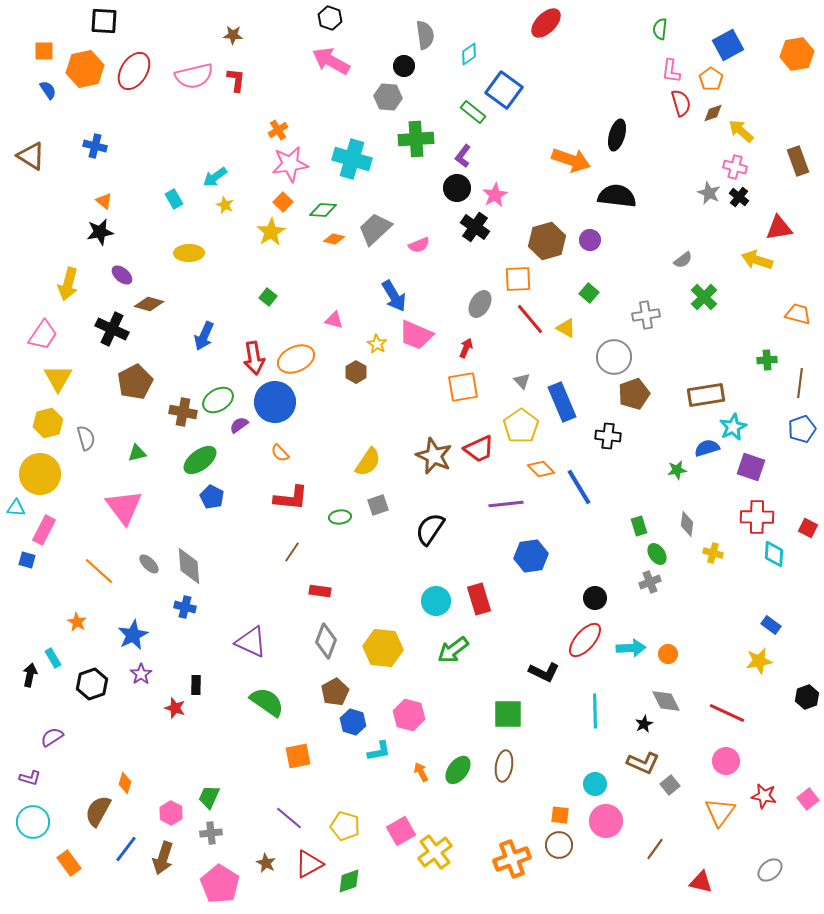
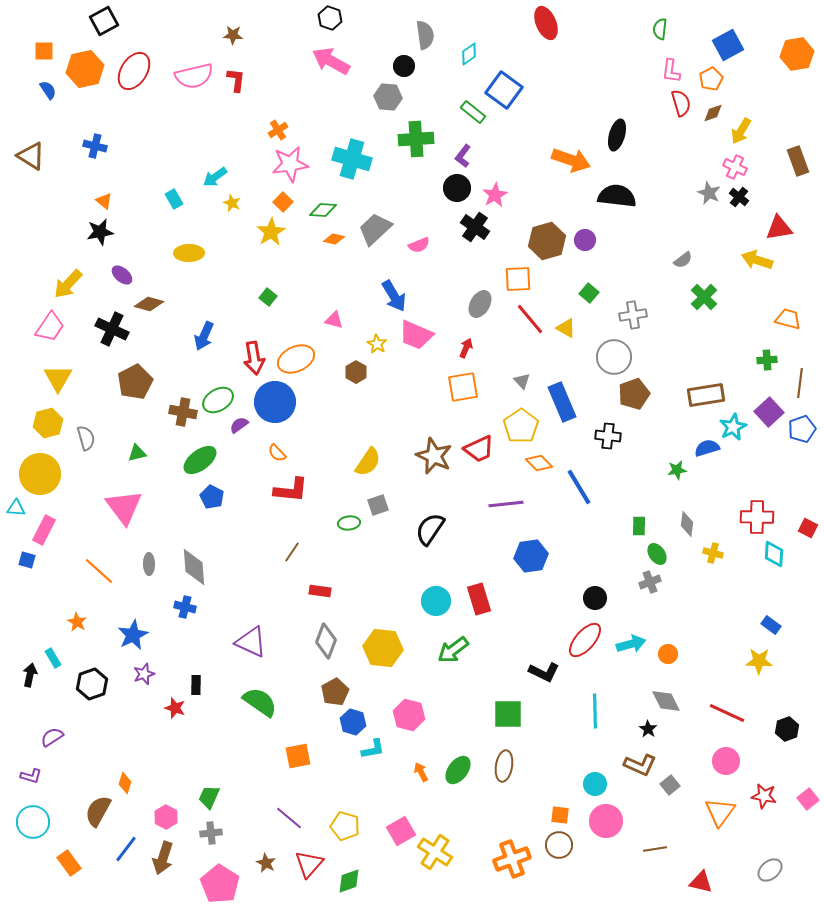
black square at (104, 21): rotated 32 degrees counterclockwise
red ellipse at (546, 23): rotated 68 degrees counterclockwise
orange pentagon at (711, 79): rotated 10 degrees clockwise
yellow arrow at (741, 131): rotated 100 degrees counterclockwise
pink cross at (735, 167): rotated 10 degrees clockwise
yellow star at (225, 205): moved 7 px right, 2 px up
purple circle at (590, 240): moved 5 px left
yellow arrow at (68, 284): rotated 28 degrees clockwise
orange trapezoid at (798, 314): moved 10 px left, 5 px down
gray cross at (646, 315): moved 13 px left
pink trapezoid at (43, 335): moved 7 px right, 8 px up
orange semicircle at (280, 453): moved 3 px left
purple square at (751, 467): moved 18 px right, 55 px up; rotated 28 degrees clockwise
orange diamond at (541, 469): moved 2 px left, 6 px up
red L-shape at (291, 498): moved 8 px up
green ellipse at (340, 517): moved 9 px right, 6 px down
green rectangle at (639, 526): rotated 18 degrees clockwise
gray ellipse at (149, 564): rotated 45 degrees clockwise
gray diamond at (189, 566): moved 5 px right, 1 px down
cyan arrow at (631, 648): moved 4 px up; rotated 12 degrees counterclockwise
yellow star at (759, 661): rotated 12 degrees clockwise
purple star at (141, 674): moved 3 px right; rotated 15 degrees clockwise
black hexagon at (807, 697): moved 20 px left, 32 px down
green semicircle at (267, 702): moved 7 px left
black star at (644, 724): moved 4 px right, 5 px down; rotated 12 degrees counterclockwise
cyan L-shape at (379, 751): moved 6 px left, 2 px up
brown L-shape at (643, 763): moved 3 px left, 2 px down
purple L-shape at (30, 778): moved 1 px right, 2 px up
pink hexagon at (171, 813): moved 5 px left, 4 px down
brown line at (655, 849): rotated 45 degrees clockwise
yellow cross at (435, 852): rotated 20 degrees counterclockwise
red triangle at (309, 864): rotated 20 degrees counterclockwise
